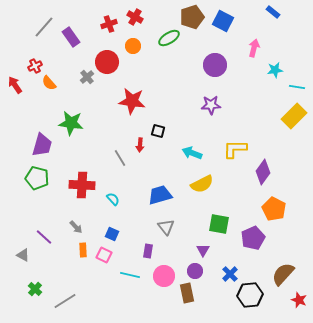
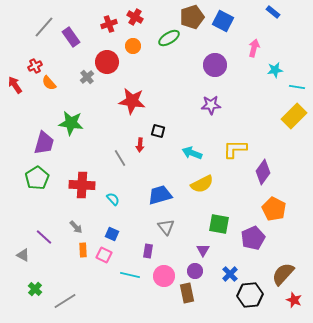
purple trapezoid at (42, 145): moved 2 px right, 2 px up
green pentagon at (37, 178): rotated 25 degrees clockwise
red star at (299, 300): moved 5 px left
